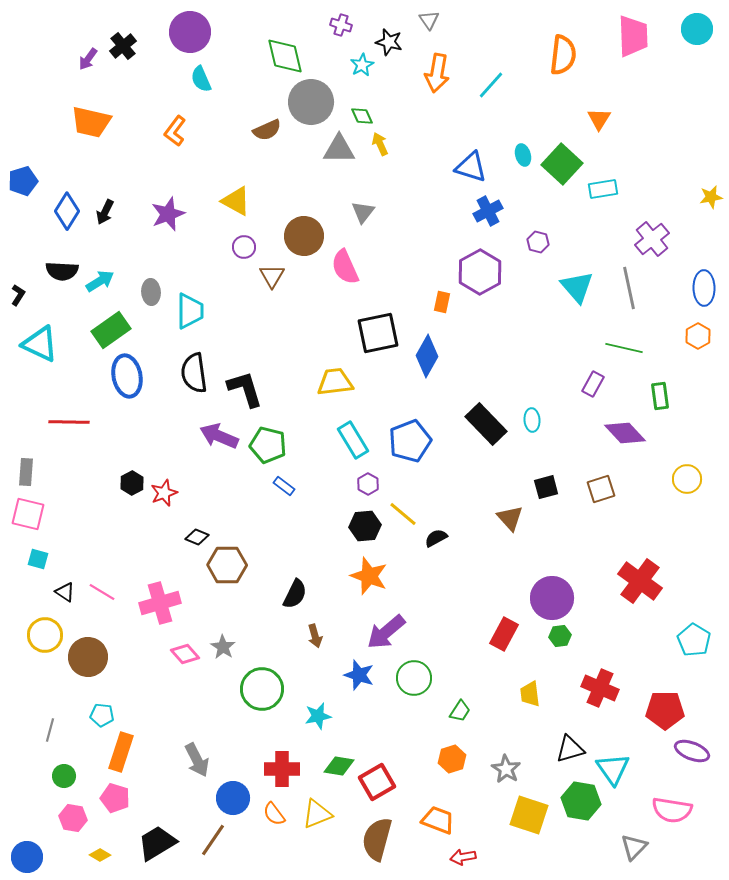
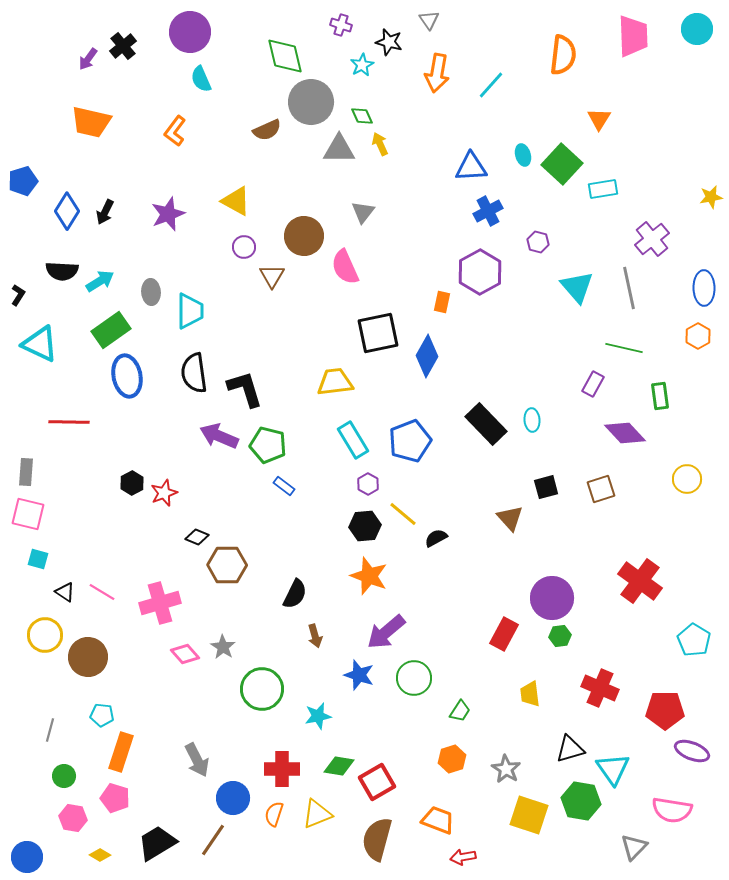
blue triangle at (471, 167): rotated 20 degrees counterclockwise
orange semicircle at (274, 814): rotated 55 degrees clockwise
